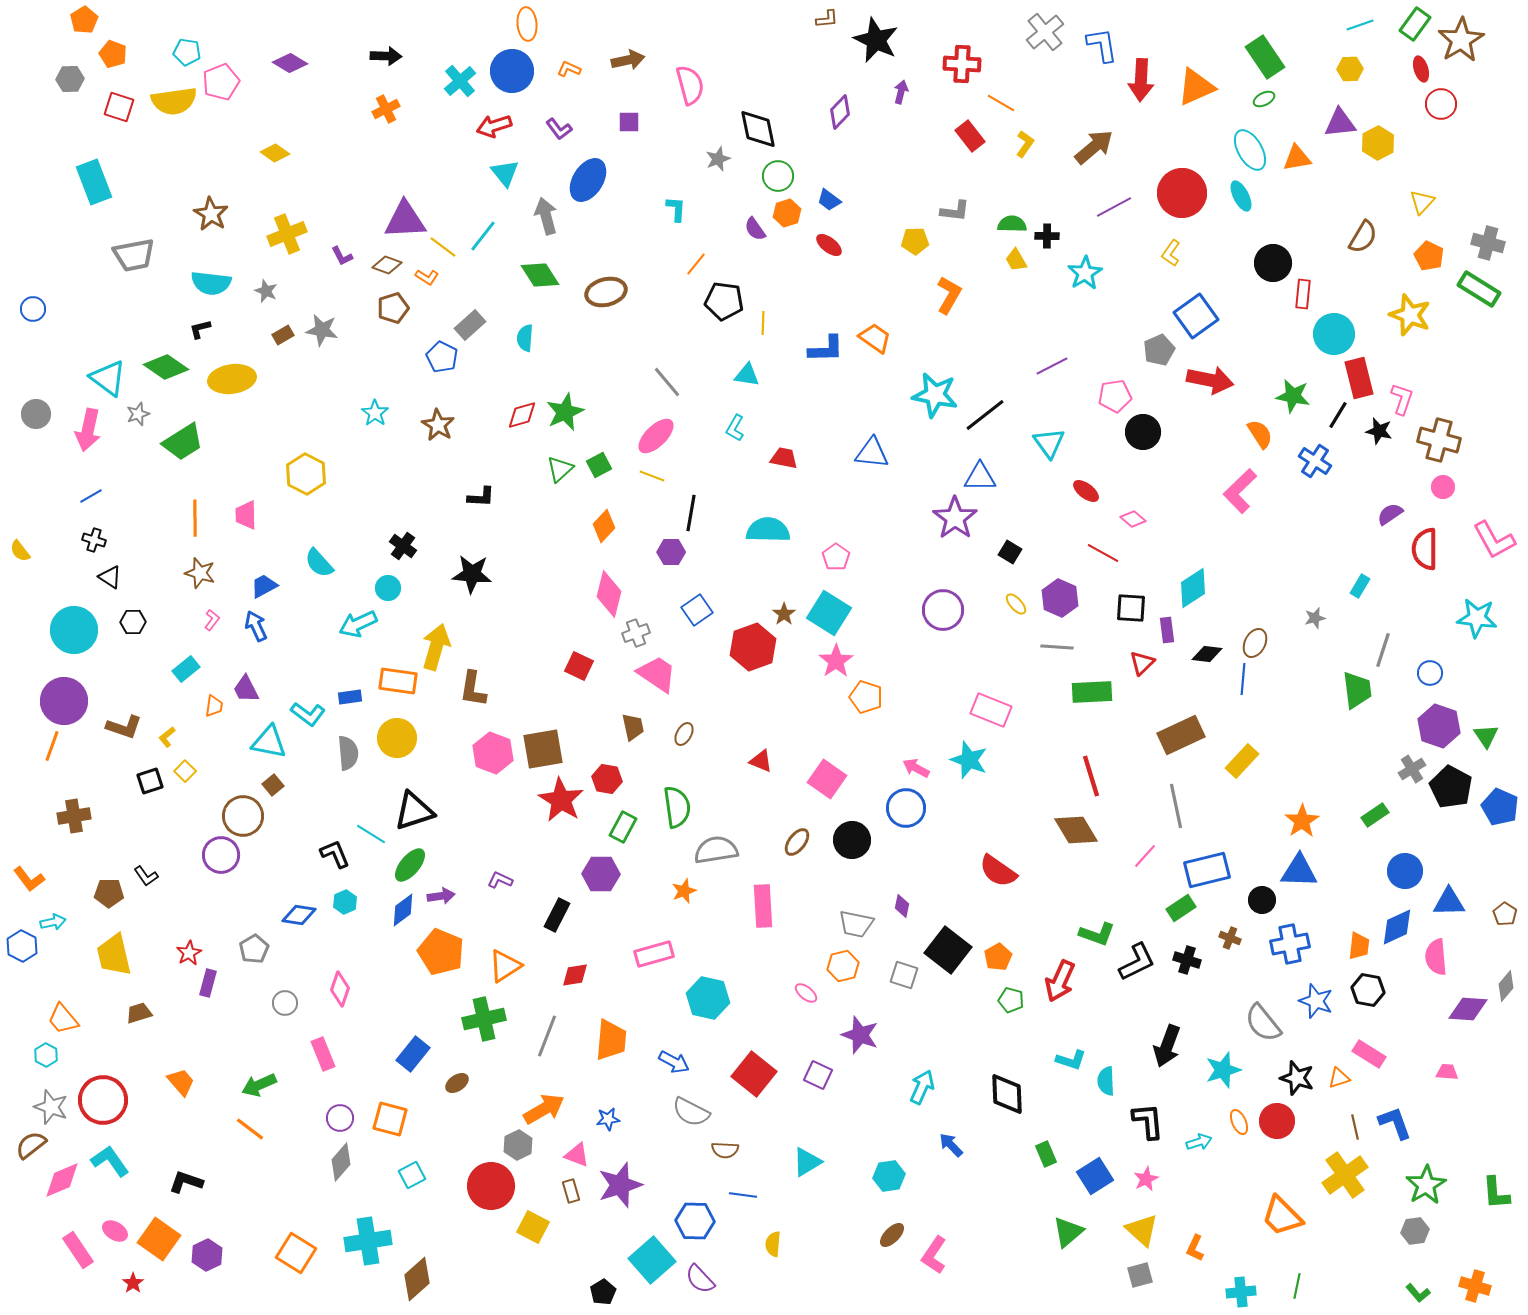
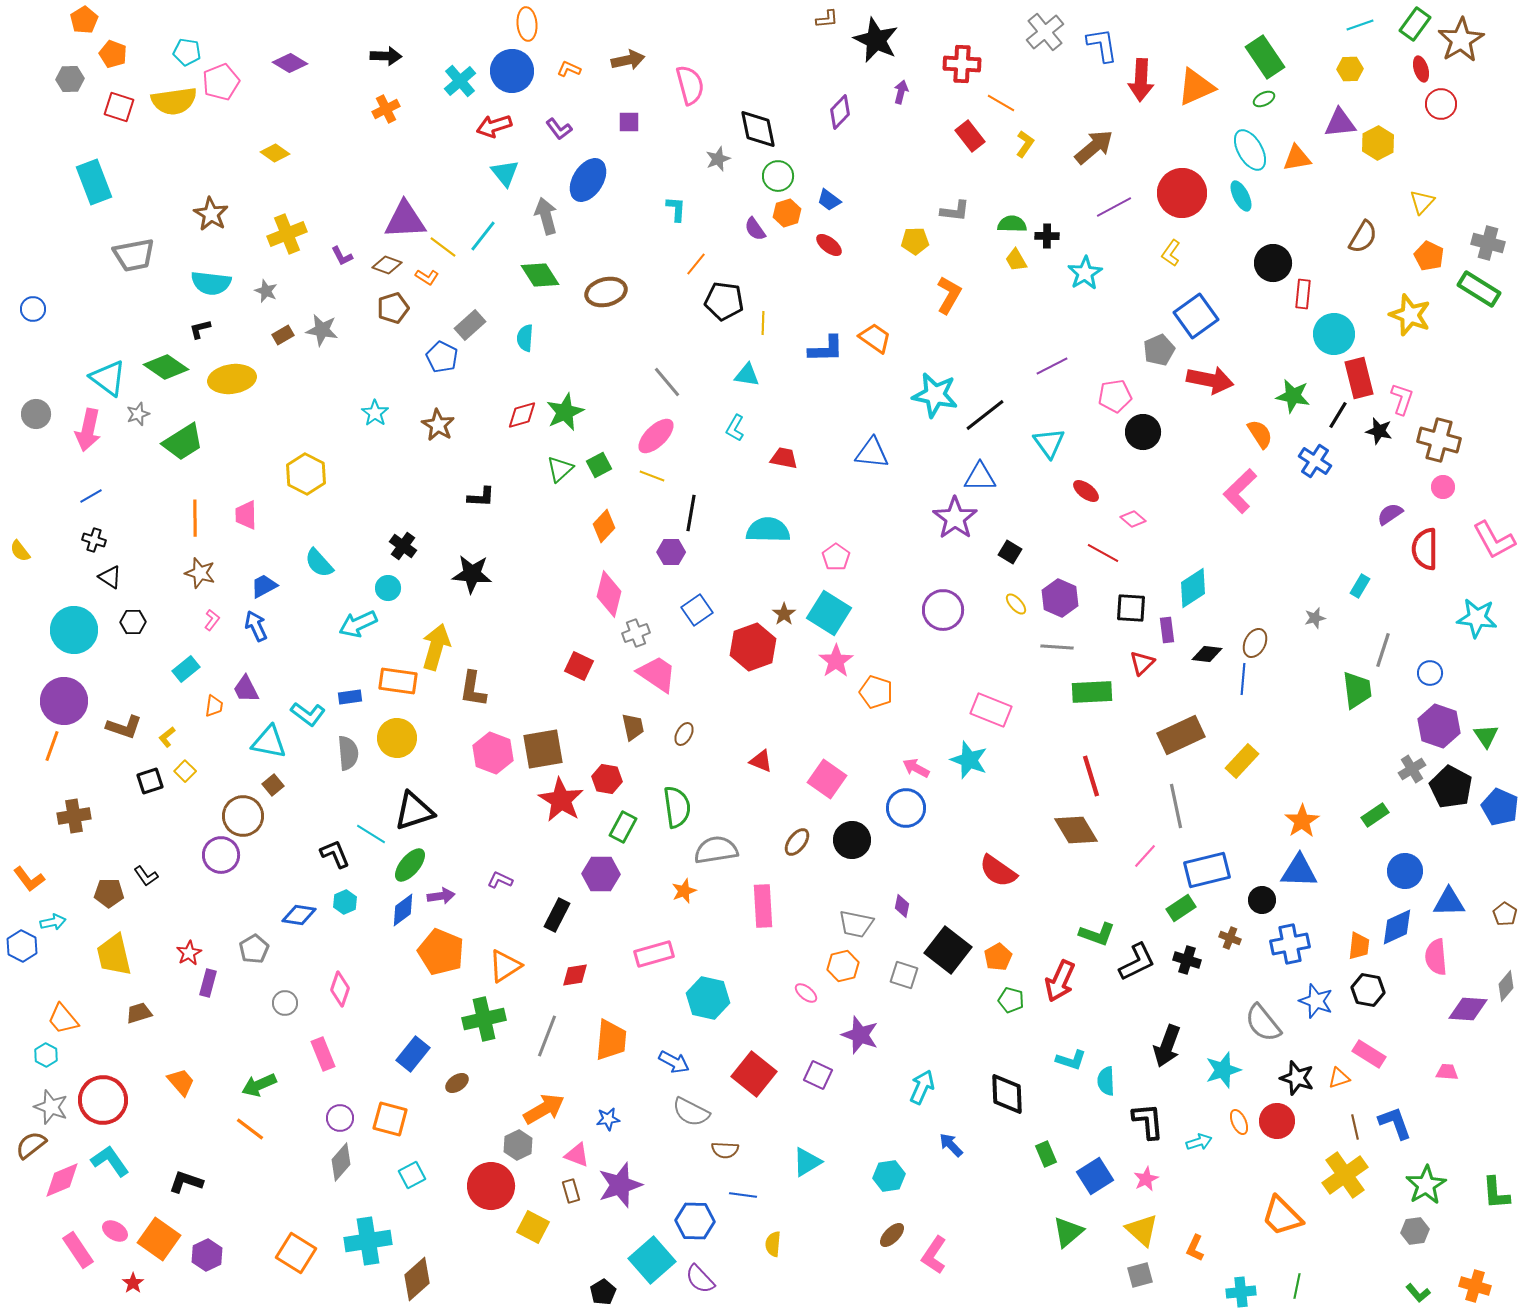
orange pentagon at (866, 697): moved 10 px right, 5 px up
